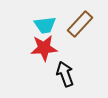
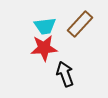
cyan trapezoid: moved 1 px down
